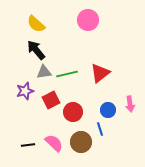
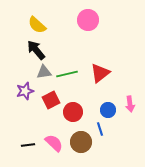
yellow semicircle: moved 1 px right, 1 px down
